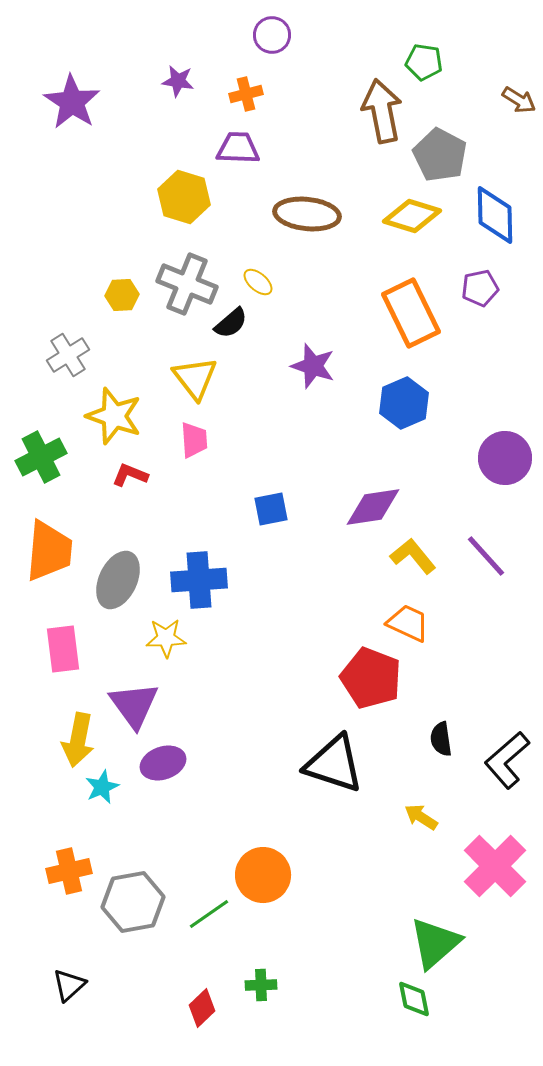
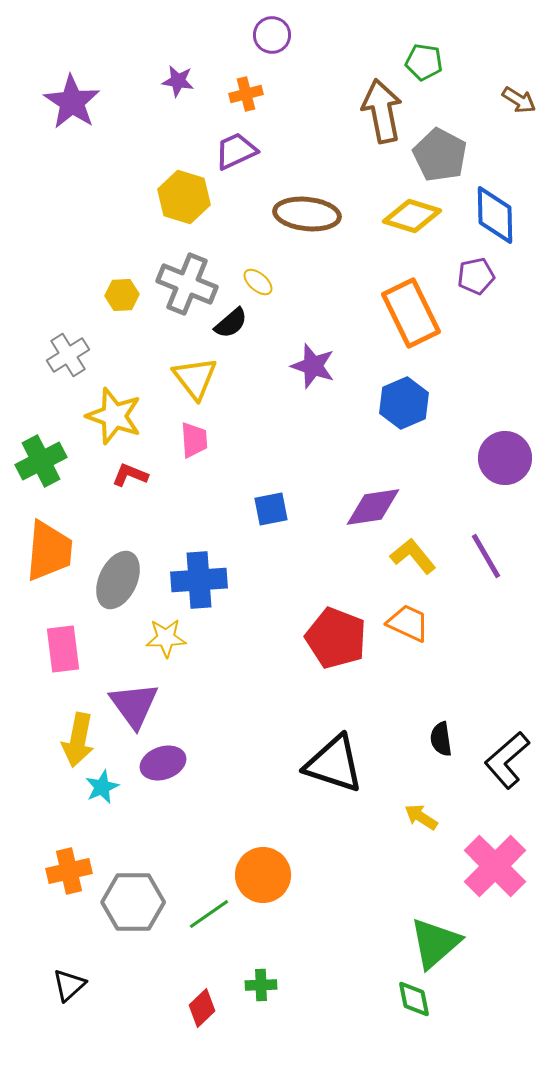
purple trapezoid at (238, 148): moved 2 px left, 3 px down; rotated 27 degrees counterclockwise
purple pentagon at (480, 288): moved 4 px left, 12 px up
green cross at (41, 457): moved 4 px down
purple line at (486, 556): rotated 12 degrees clockwise
red pentagon at (371, 678): moved 35 px left, 40 px up
gray hexagon at (133, 902): rotated 10 degrees clockwise
